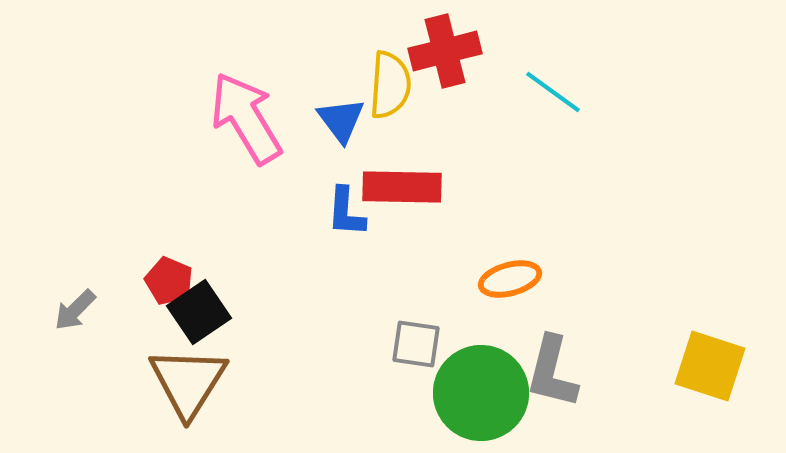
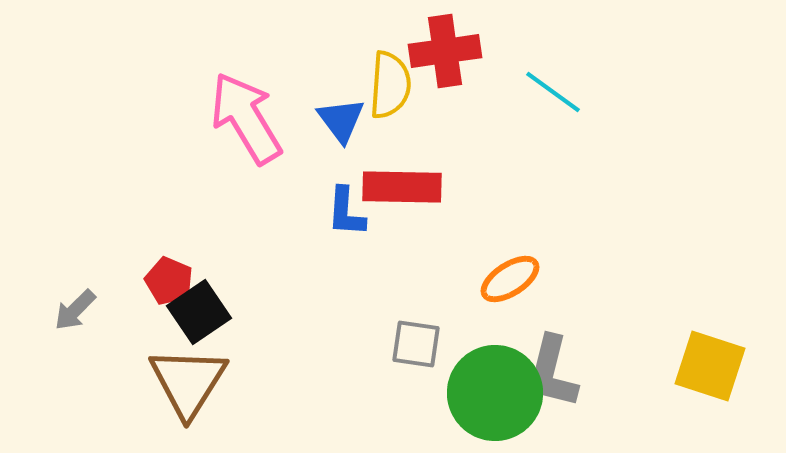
red cross: rotated 6 degrees clockwise
orange ellipse: rotated 18 degrees counterclockwise
green circle: moved 14 px right
